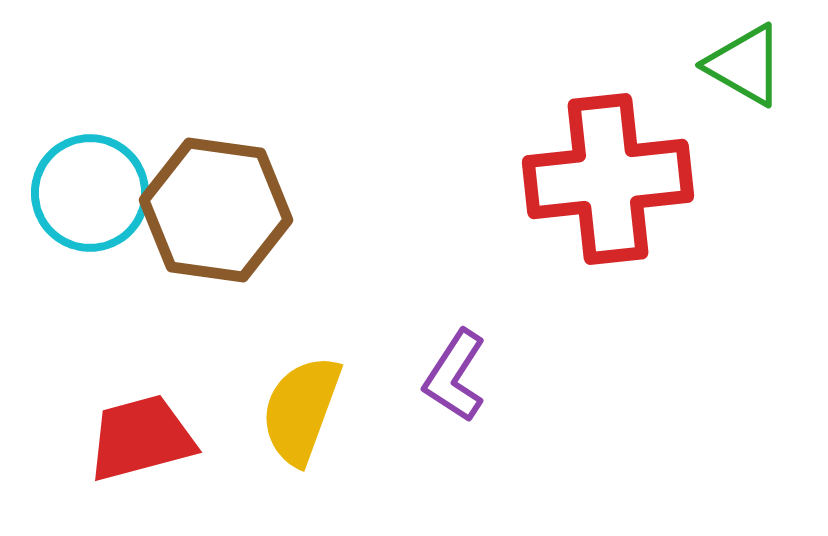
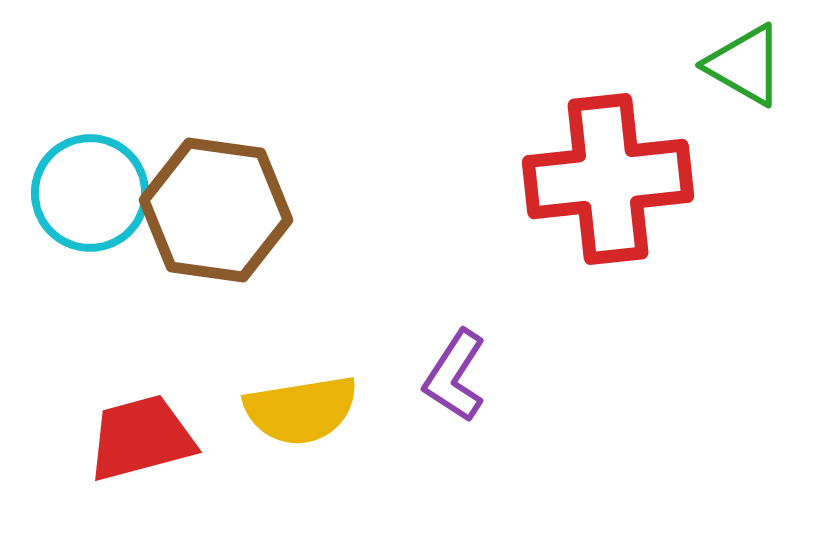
yellow semicircle: rotated 119 degrees counterclockwise
